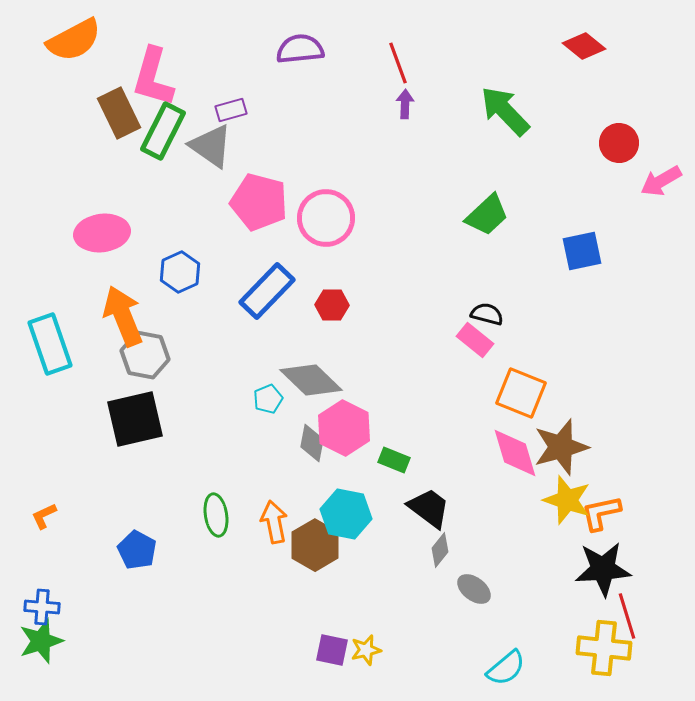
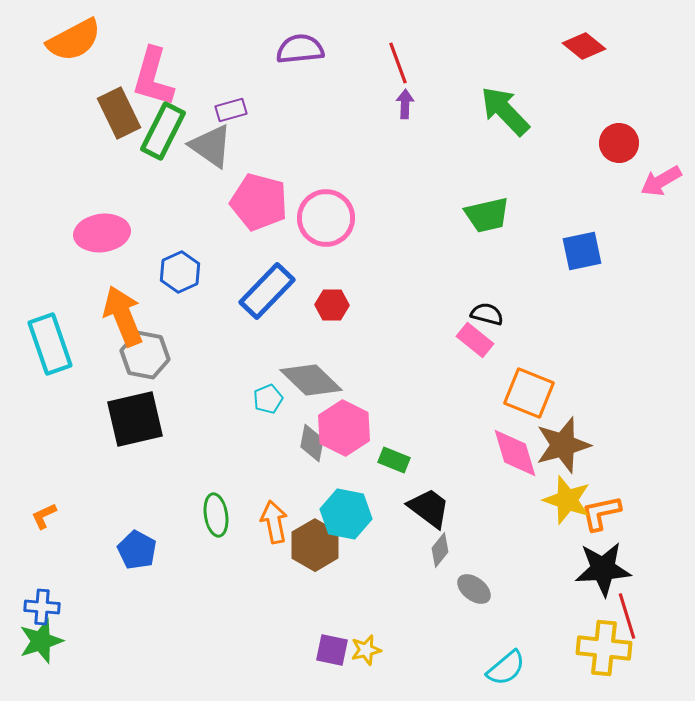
green trapezoid at (487, 215): rotated 30 degrees clockwise
orange square at (521, 393): moved 8 px right
brown star at (561, 447): moved 2 px right, 2 px up
